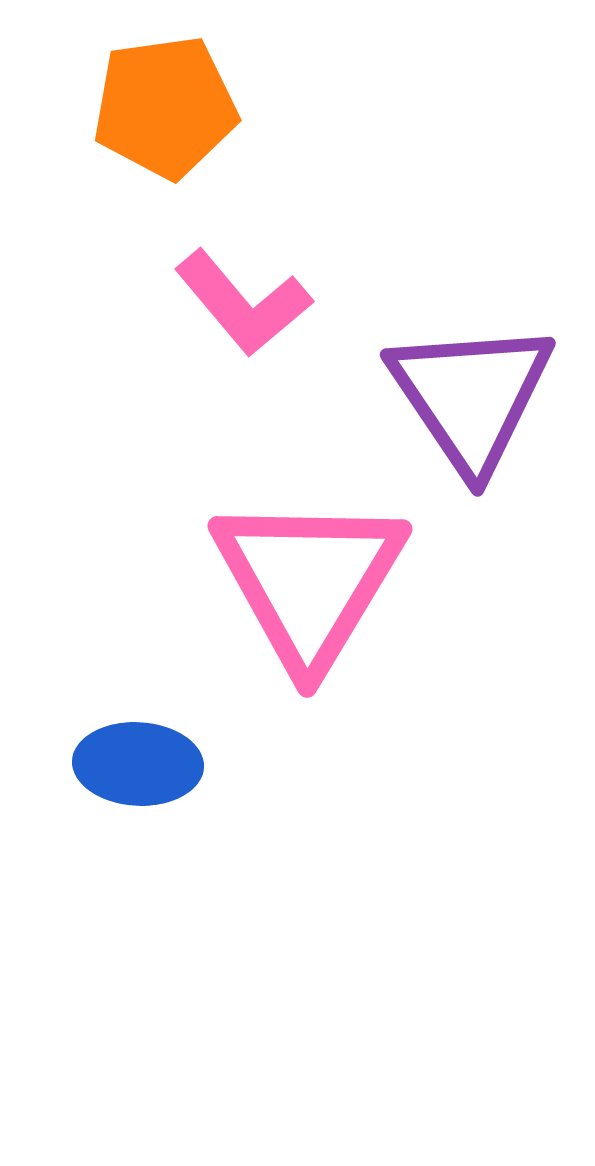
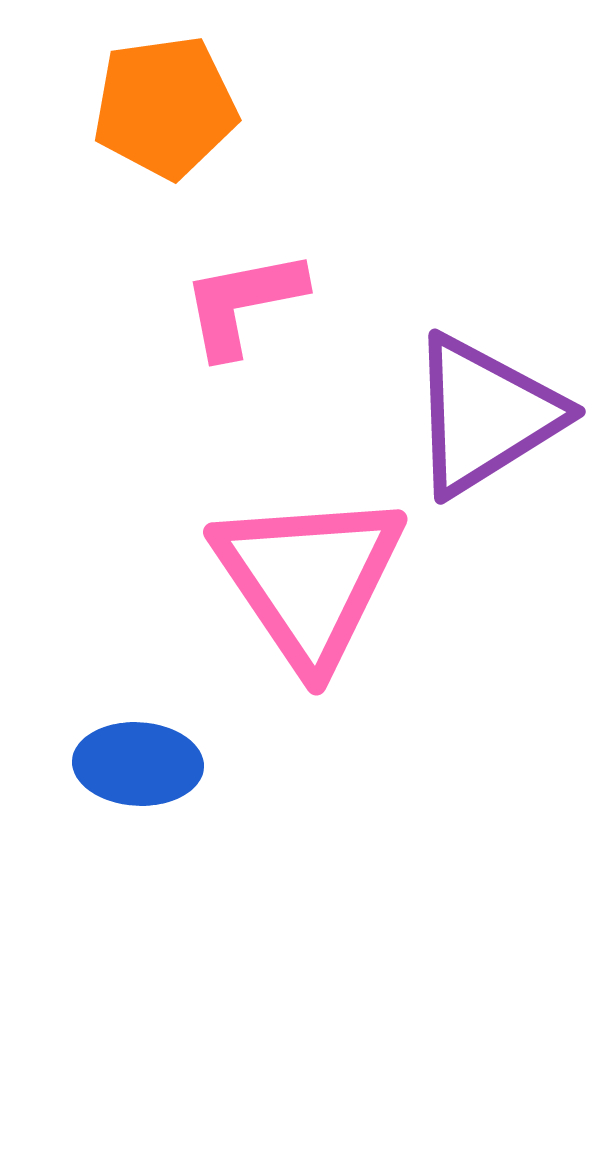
pink L-shape: rotated 119 degrees clockwise
purple triangle: moved 14 px right, 19 px down; rotated 32 degrees clockwise
pink triangle: moved 2 px up; rotated 5 degrees counterclockwise
